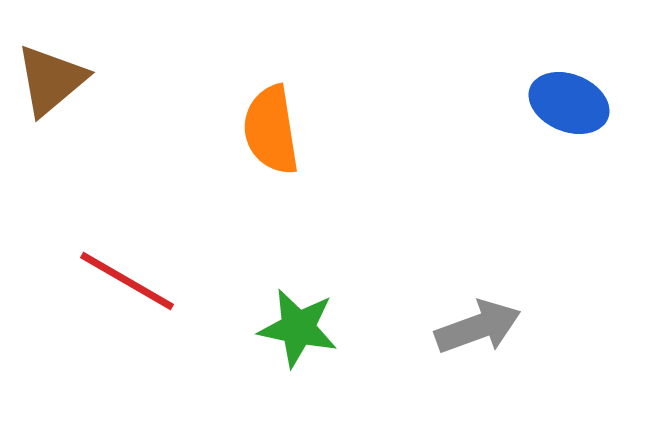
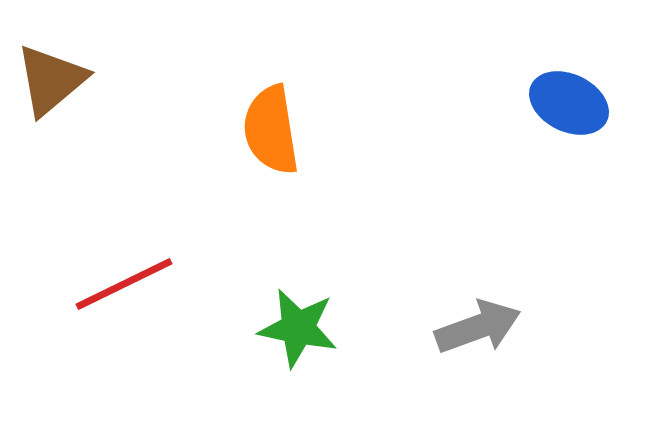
blue ellipse: rotated 4 degrees clockwise
red line: moved 3 px left, 3 px down; rotated 56 degrees counterclockwise
